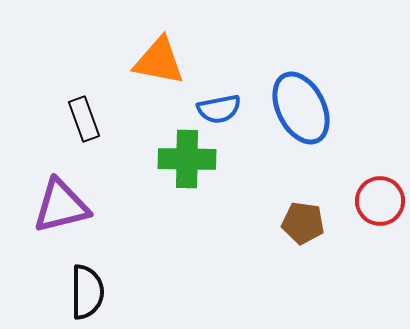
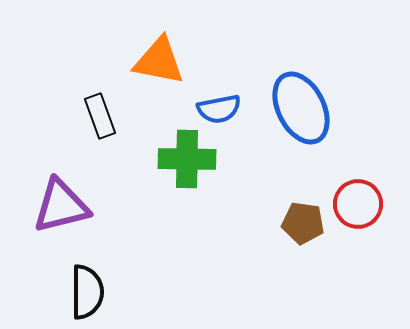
black rectangle: moved 16 px right, 3 px up
red circle: moved 22 px left, 3 px down
